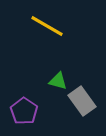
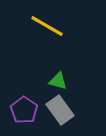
gray rectangle: moved 22 px left, 9 px down
purple pentagon: moved 1 px up
